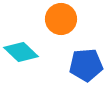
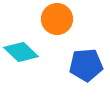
orange circle: moved 4 px left
